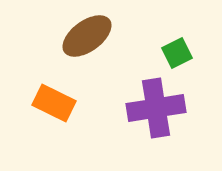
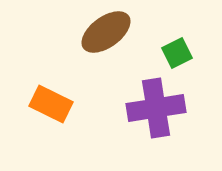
brown ellipse: moved 19 px right, 4 px up
orange rectangle: moved 3 px left, 1 px down
